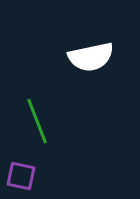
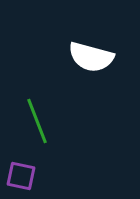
white semicircle: rotated 27 degrees clockwise
